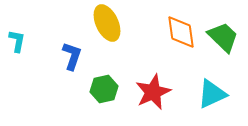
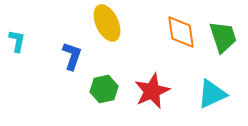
green trapezoid: rotated 28 degrees clockwise
red star: moved 1 px left, 1 px up
